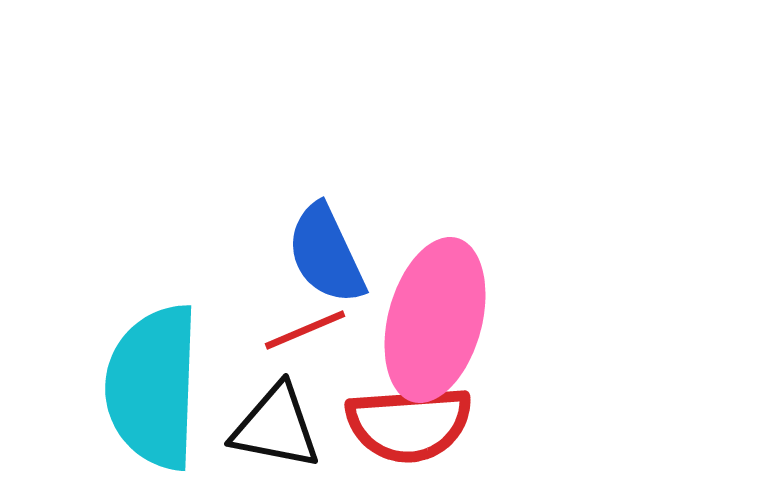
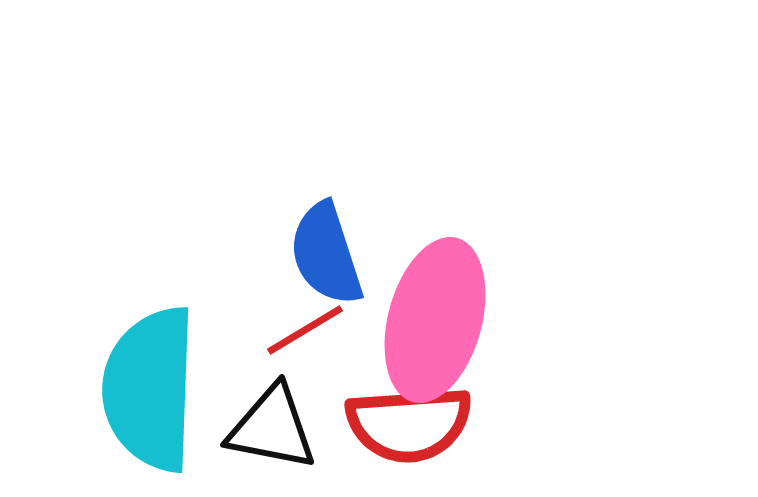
blue semicircle: rotated 7 degrees clockwise
red line: rotated 8 degrees counterclockwise
cyan semicircle: moved 3 px left, 2 px down
black triangle: moved 4 px left, 1 px down
